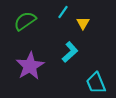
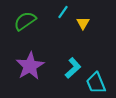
cyan L-shape: moved 3 px right, 16 px down
